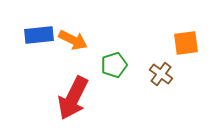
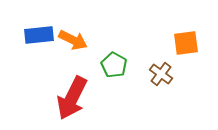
green pentagon: rotated 25 degrees counterclockwise
red arrow: moved 1 px left
